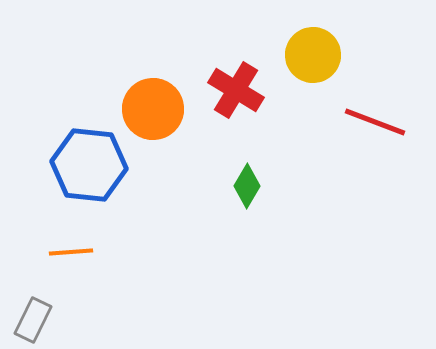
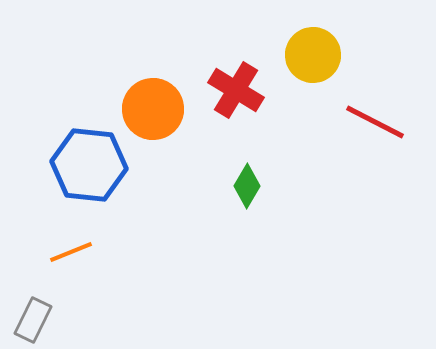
red line: rotated 6 degrees clockwise
orange line: rotated 18 degrees counterclockwise
